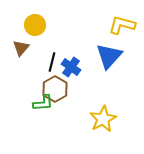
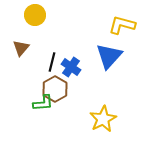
yellow circle: moved 10 px up
